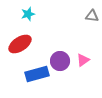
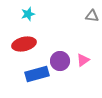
red ellipse: moved 4 px right; rotated 20 degrees clockwise
